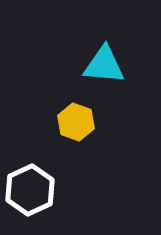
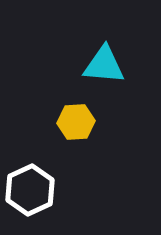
yellow hexagon: rotated 24 degrees counterclockwise
